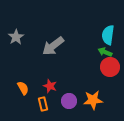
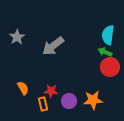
gray star: moved 1 px right
red star: moved 1 px right, 5 px down; rotated 16 degrees counterclockwise
